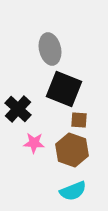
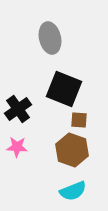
gray ellipse: moved 11 px up
black cross: rotated 12 degrees clockwise
pink star: moved 17 px left, 4 px down
